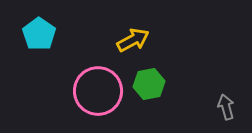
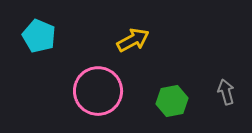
cyan pentagon: moved 2 px down; rotated 12 degrees counterclockwise
green hexagon: moved 23 px right, 17 px down
gray arrow: moved 15 px up
